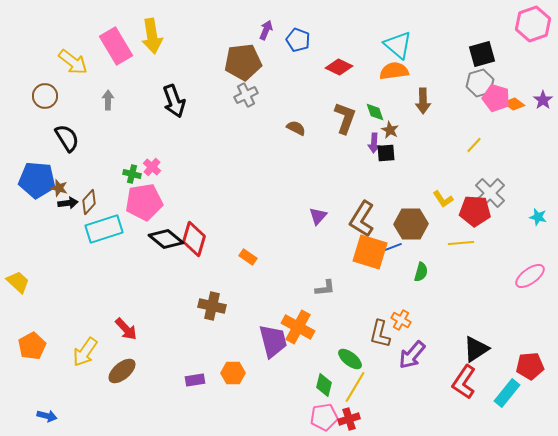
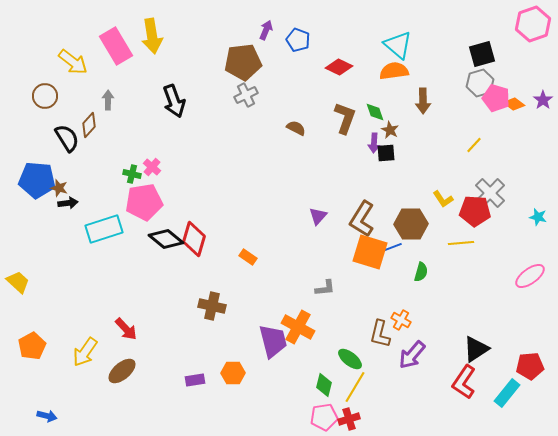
brown diamond at (89, 202): moved 77 px up
